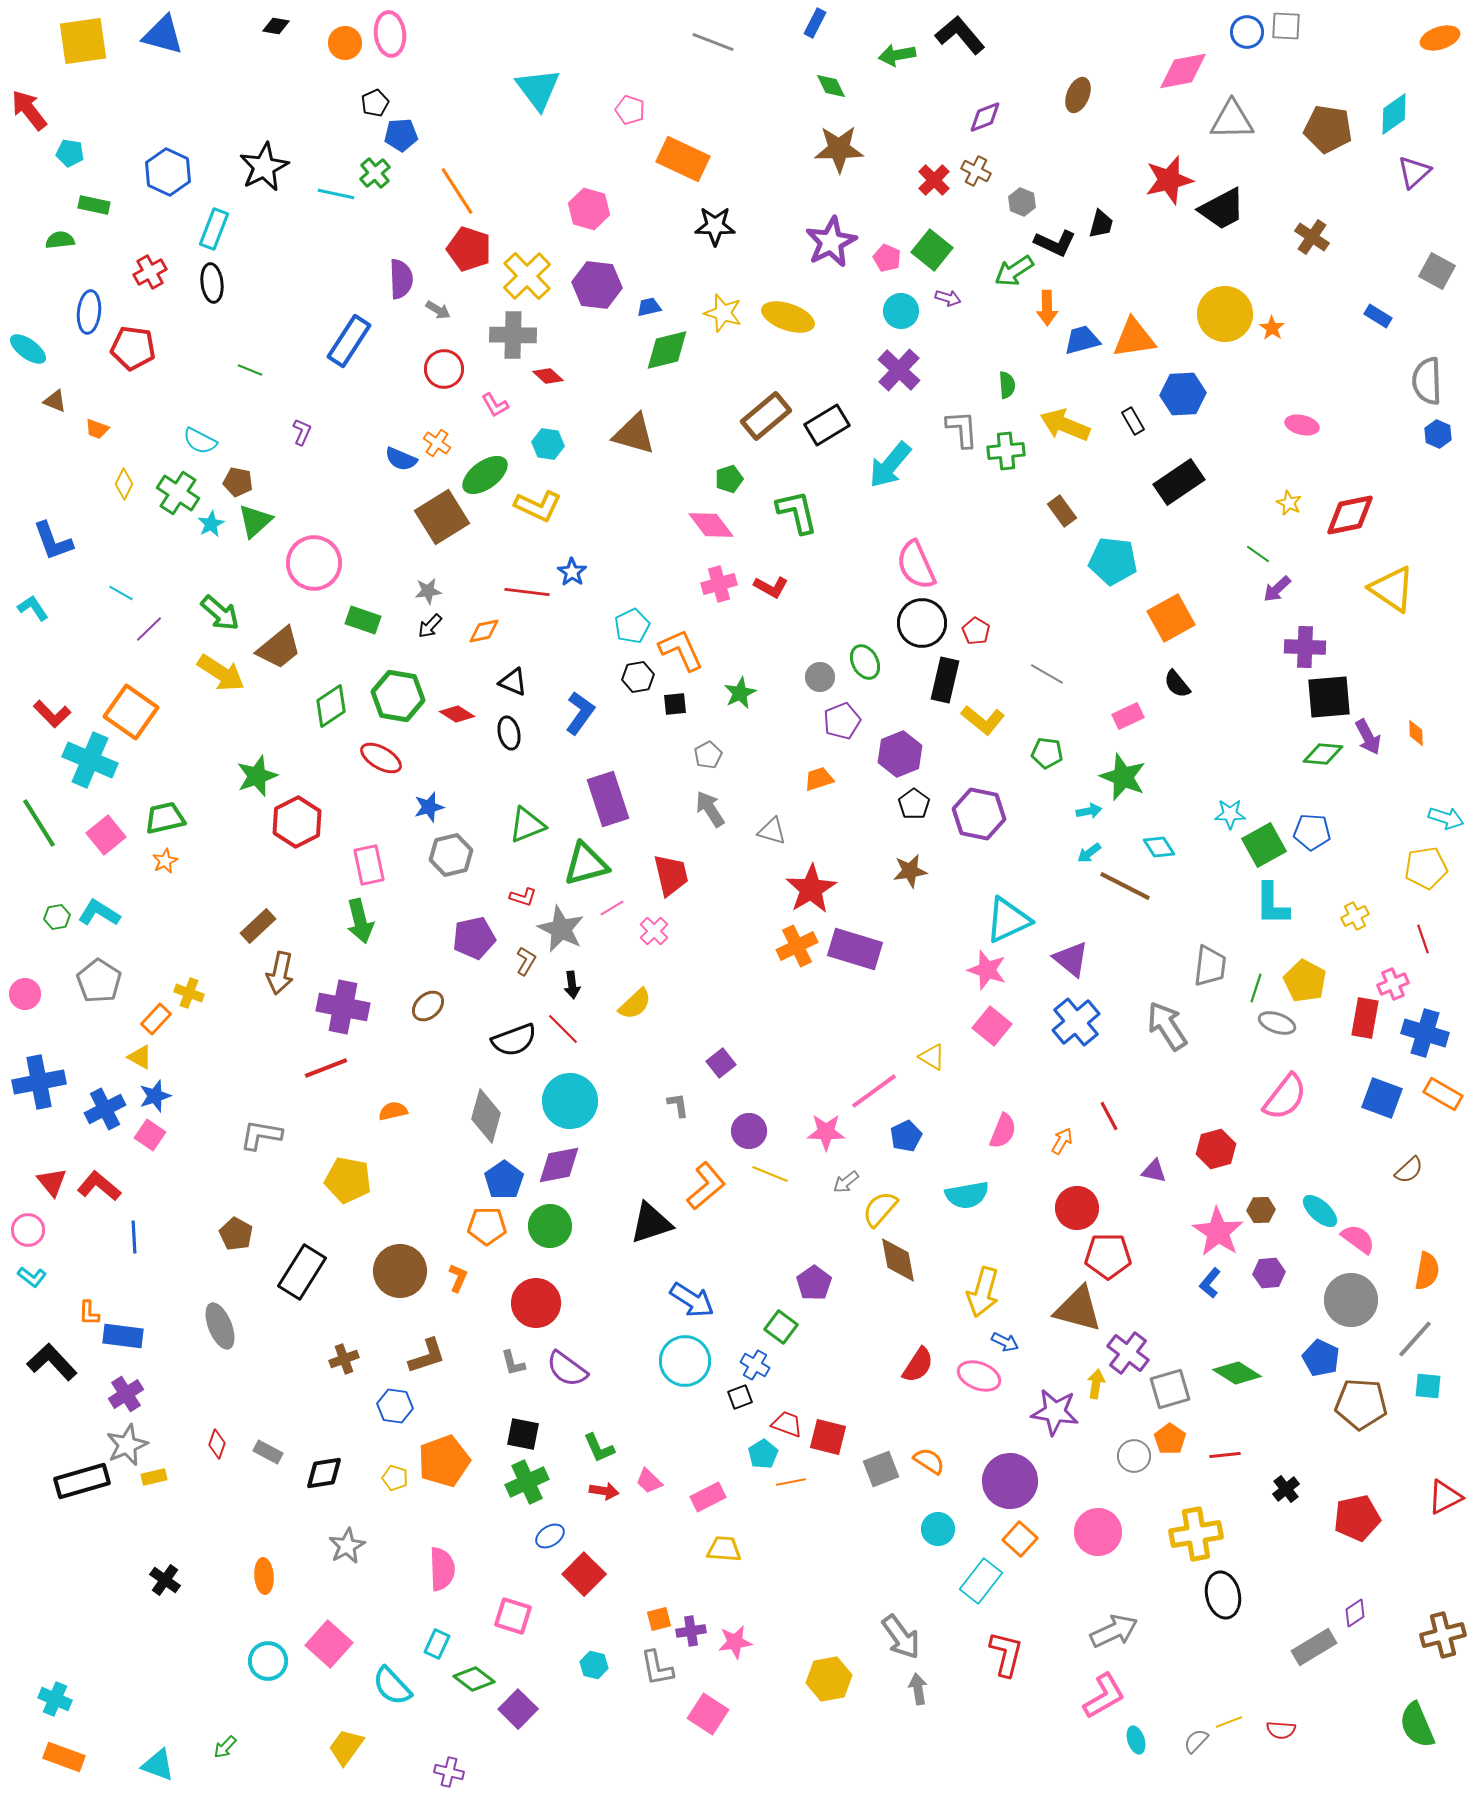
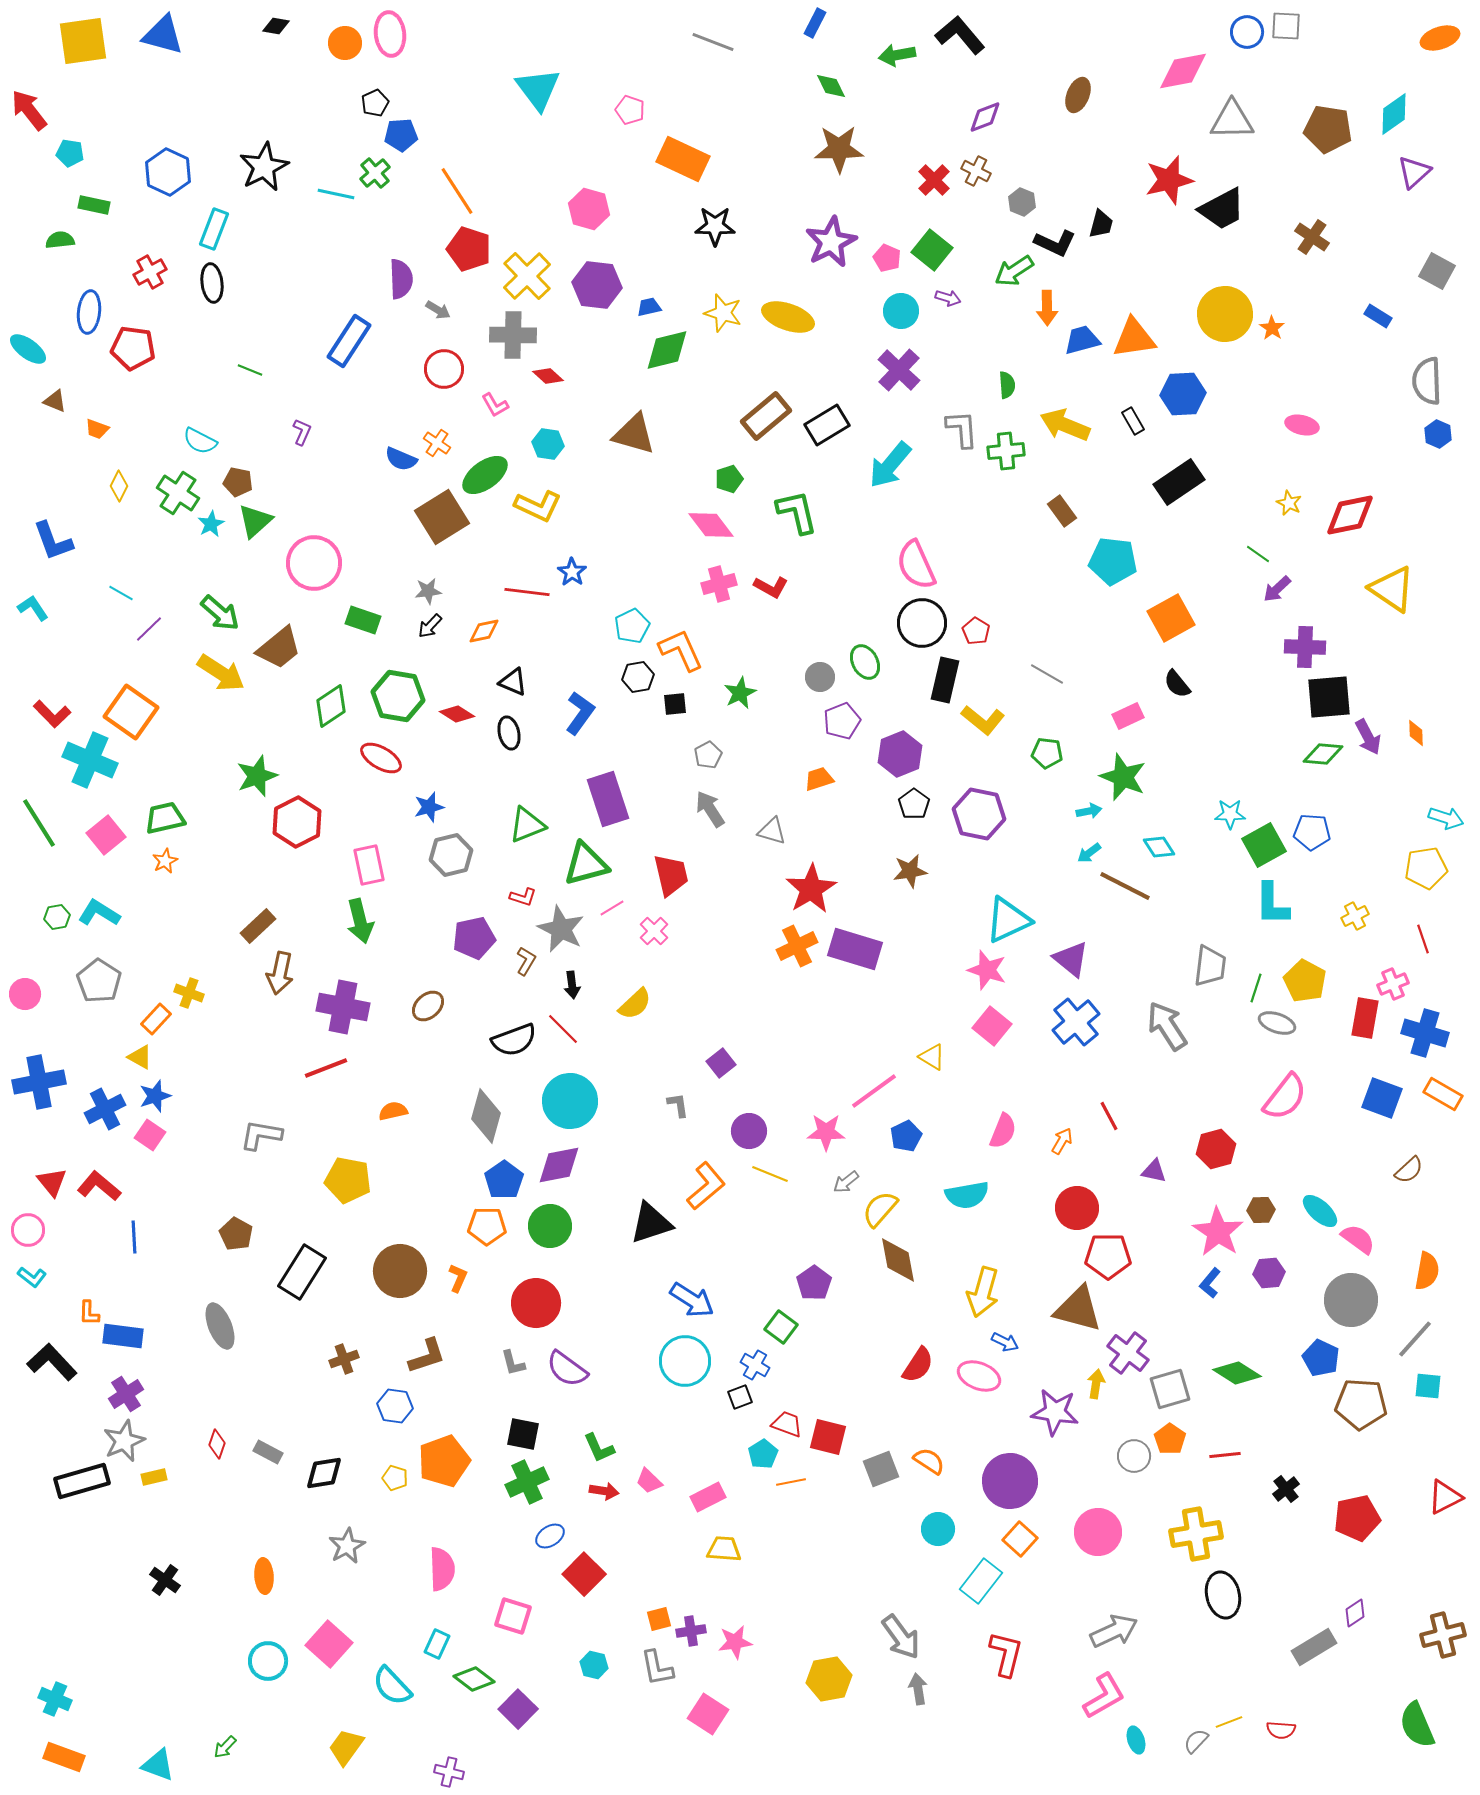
yellow diamond at (124, 484): moved 5 px left, 2 px down
gray star at (127, 1445): moved 3 px left, 4 px up
